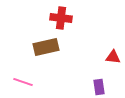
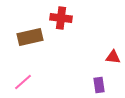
brown rectangle: moved 16 px left, 10 px up
pink line: rotated 60 degrees counterclockwise
purple rectangle: moved 2 px up
